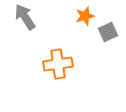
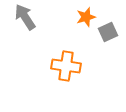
orange star: moved 1 px right, 1 px down
orange cross: moved 8 px right, 2 px down; rotated 16 degrees clockwise
